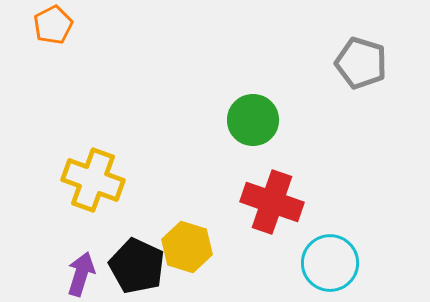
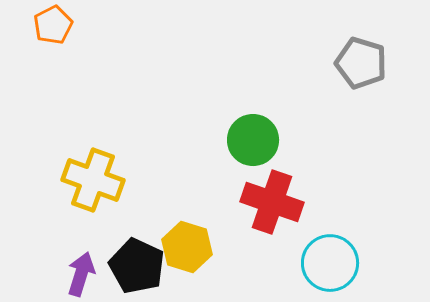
green circle: moved 20 px down
